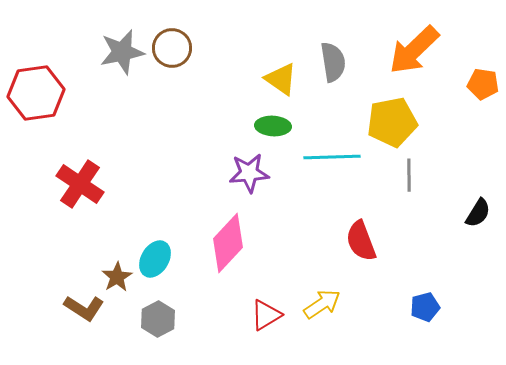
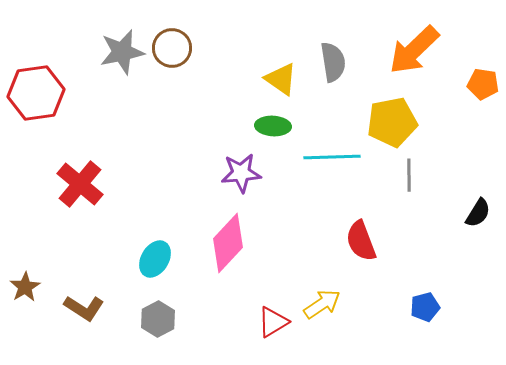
purple star: moved 8 px left
red cross: rotated 6 degrees clockwise
brown star: moved 92 px left, 10 px down
red triangle: moved 7 px right, 7 px down
